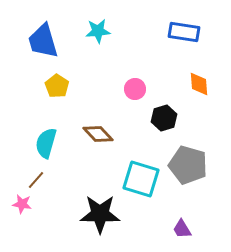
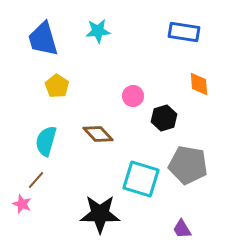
blue trapezoid: moved 2 px up
pink circle: moved 2 px left, 7 px down
cyan semicircle: moved 2 px up
gray pentagon: rotated 6 degrees counterclockwise
pink star: rotated 12 degrees clockwise
